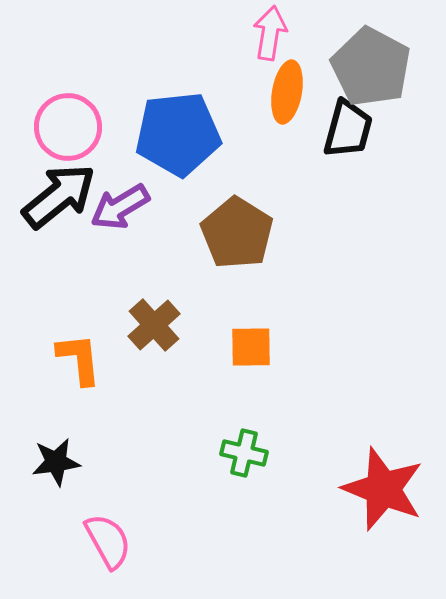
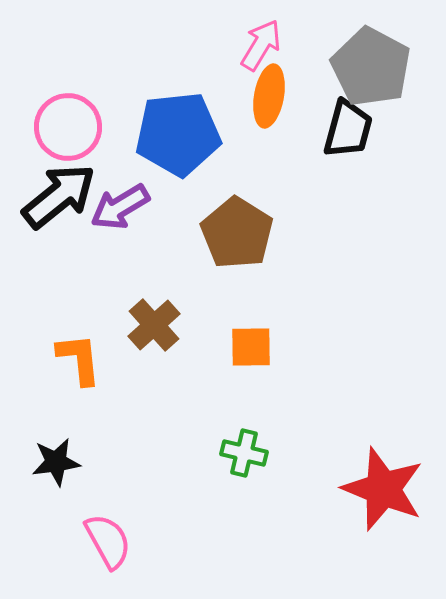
pink arrow: moved 9 px left, 12 px down; rotated 22 degrees clockwise
orange ellipse: moved 18 px left, 4 px down
